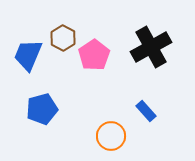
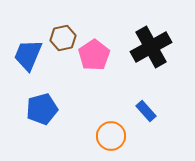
brown hexagon: rotated 20 degrees clockwise
